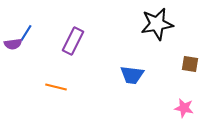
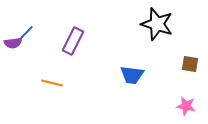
black star: rotated 28 degrees clockwise
blue line: rotated 12 degrees clockwise
purple semicircle: moved 1 px up
orange line: moved 4 px left, 4 px up
pink star: moved 2 px right, 2 px up
